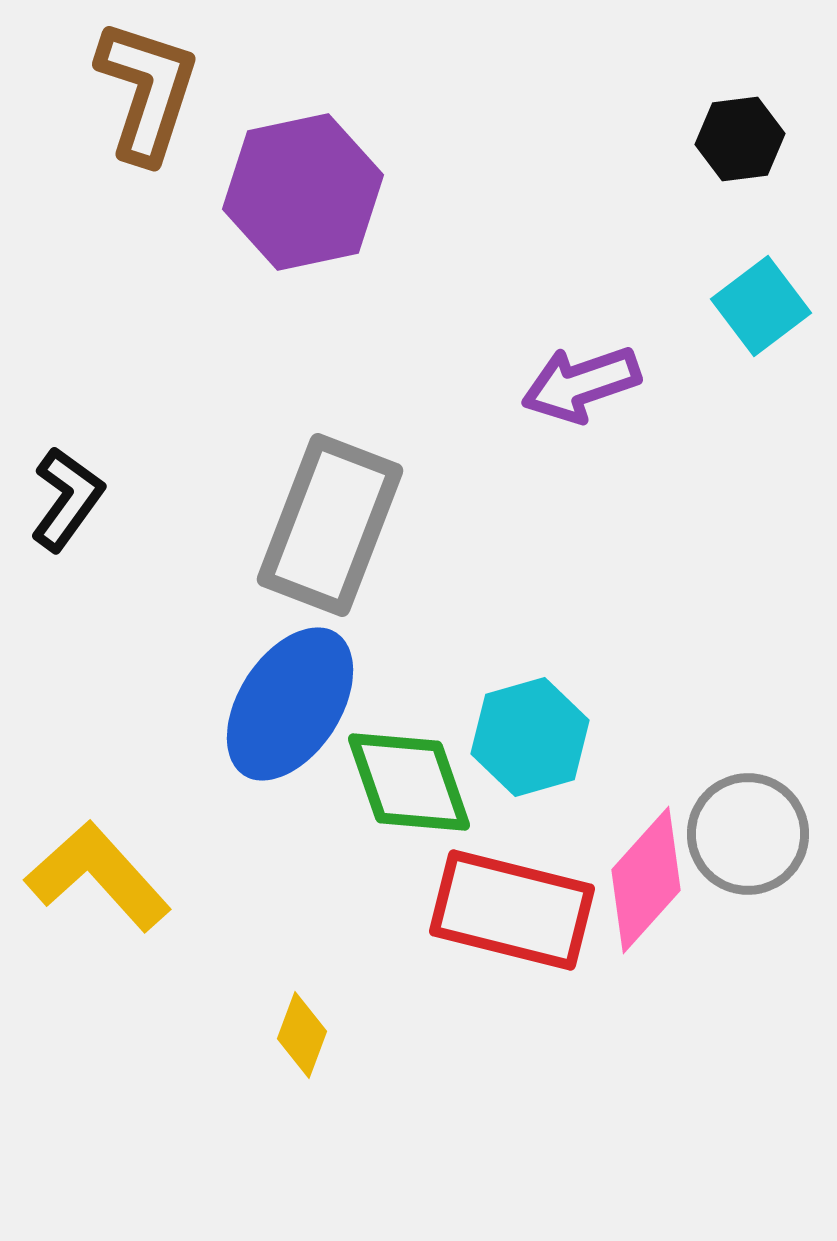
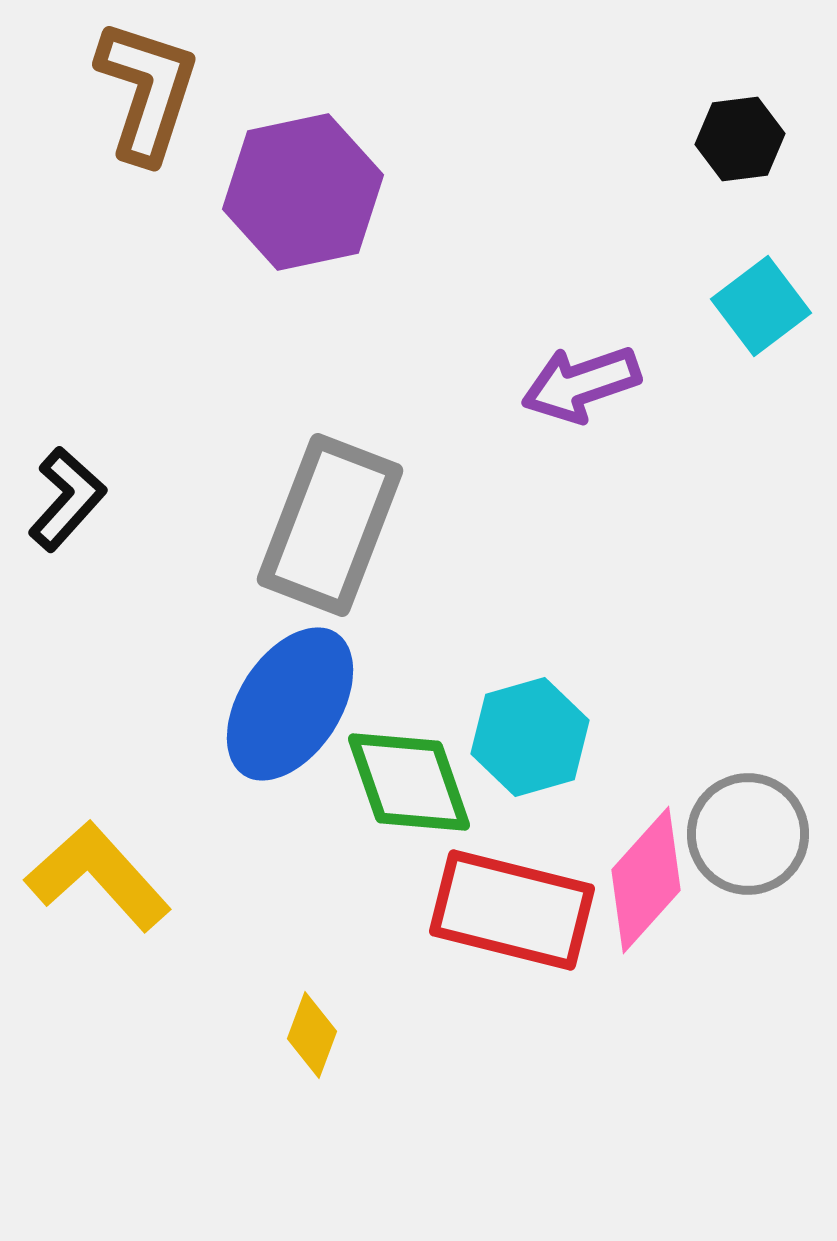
black L-shape: rotated 6 degrees clockwise
yellow diamond: moved 10 px right
